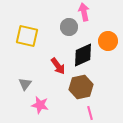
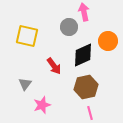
red arrow: moved 4 px left
brown hexagon: moved 5 px right
pink star: moved 2 px right; rotated 30 degrees counterclockwise
